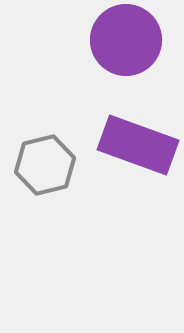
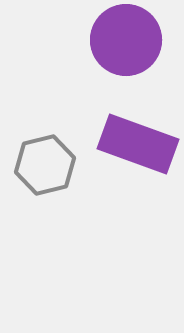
purple rectangle: moved 1 px up
